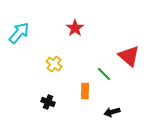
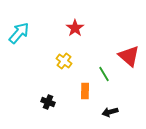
yellow cross: moved 10 px right, 3 px up
green line: rotated 14 degrees clockwise
black arrow: moved 2 px left
